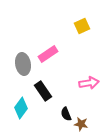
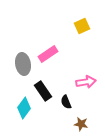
pink arrow: moved 3 px left, 1 px up
cyan diamond: moved 3 px right
black semicircle: moved 12 px up
